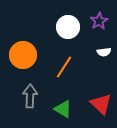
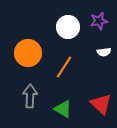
purple star: rotated 18 degrees clockwise
orange circle: moved 5 px right, 2 px up
